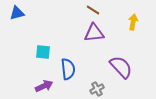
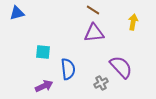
gray cross: moved 4 px right, 6 px up
